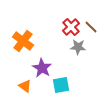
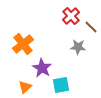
red cross: moved 11 px up
orange cross: moved 3 px down; rotated 15 degrees clockwise
orange triangle: moved 1 px down; rotated 40 degrees clockwise
